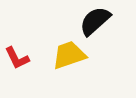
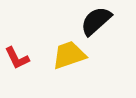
black semicircle: moved 1 px right
